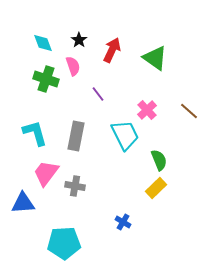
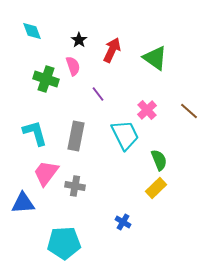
cyan diamond: moved 11 px left, 12 px up
